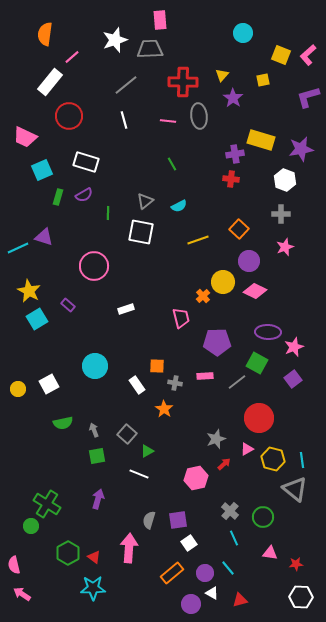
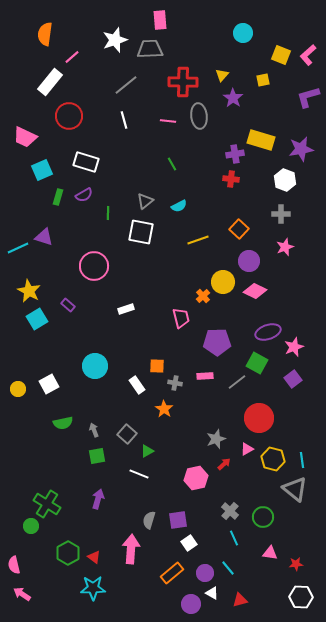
purple ellipse at (268, 332): rotated 20 degrees counterclockwise
pink arrow at (129, 548): moved 2 px right, 1 px down
